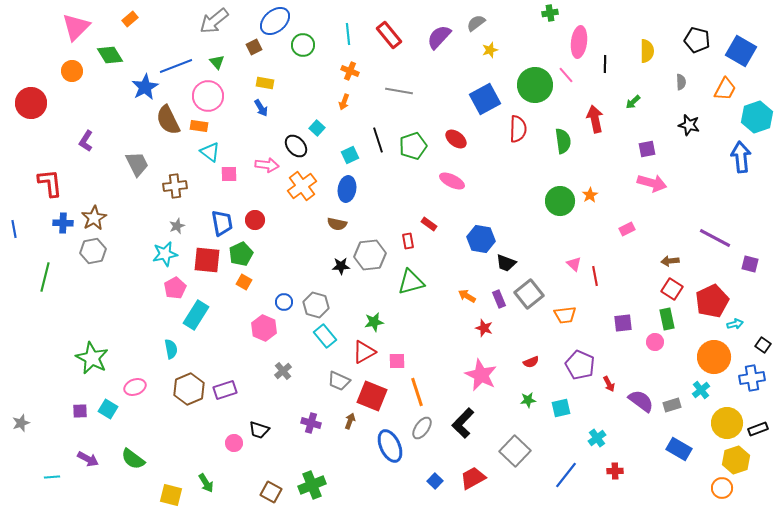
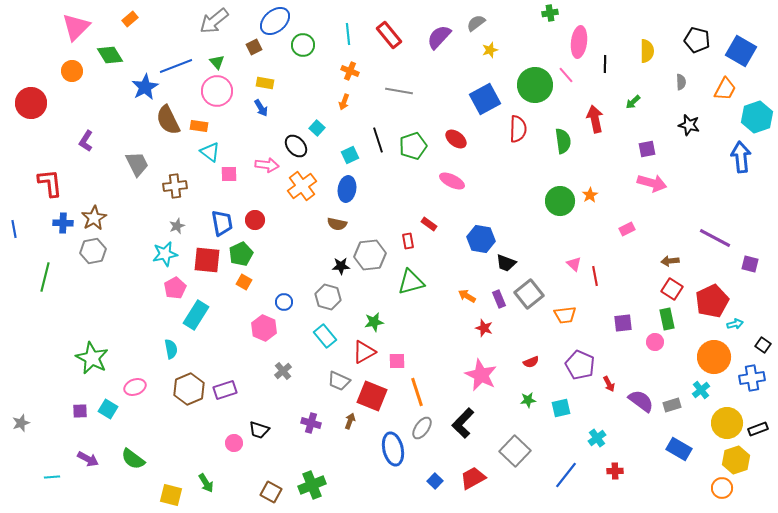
pink circle at (208, 96): moved 9 px right, 5 px up
gray hexagon at (316, 305): moved 12 px right, 8 px up
blue ellipse at (390, 446): moved 3 px right, 3 px down; rotated 12 degrees clockwise
